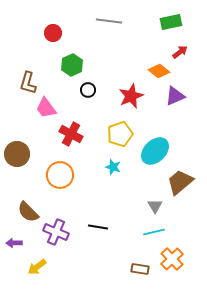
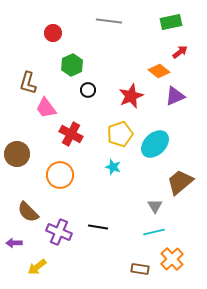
cyan ellipse: moved 7 px up
purple cross: moved 3 px right
